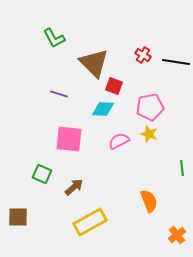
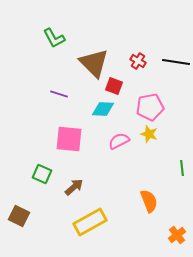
red cross: moved 5 px left, 6 px down
brown square: moved 1 px right, 1 px up; rotated 25 degrees clockwise
